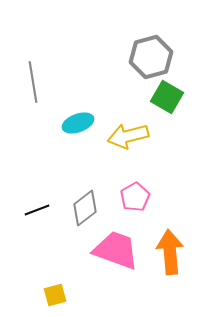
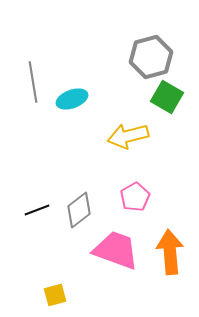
cyan ellipse: moved 6 px left, 24 px up
gray diamond: moved 6 px left, 2 px down
